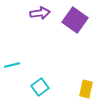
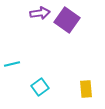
purple square: moved 8 px left
cyan line: moved 1 px up
yellow rectangle: rotated 18 degrees counterclockwise
